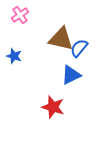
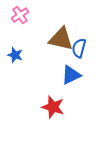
blue semicircle: rotated 24 degrees counterclockwise
blue star: moved 1 px right, 1 px up
